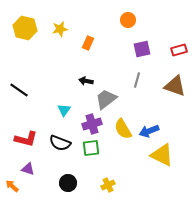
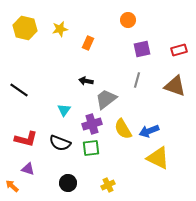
yellow triangle: moved 4 px left, 3 px down
